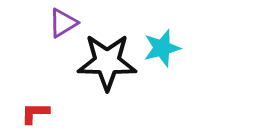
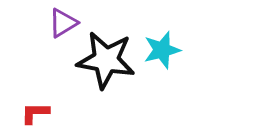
cyan star: moved 2 px down
black star: moved 1 px left, 2 px up; rotated 8 degrees clockwise
